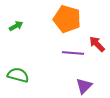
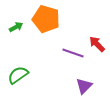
orange pentagon: moved 21 px left
green arrow: moved 1 px down
purple line: rotated 15 degrees clockwise
green semicircle: rotated 50 degrees counterclockwise
